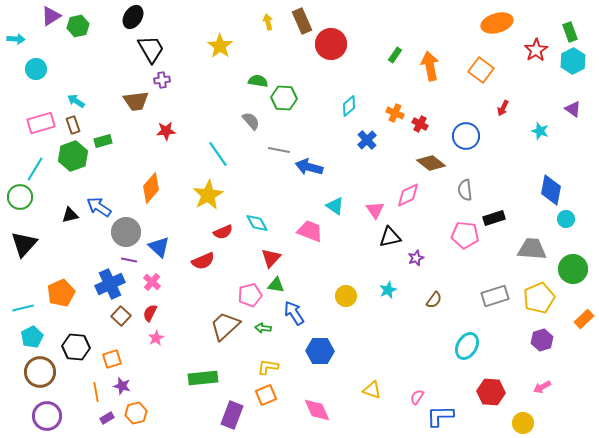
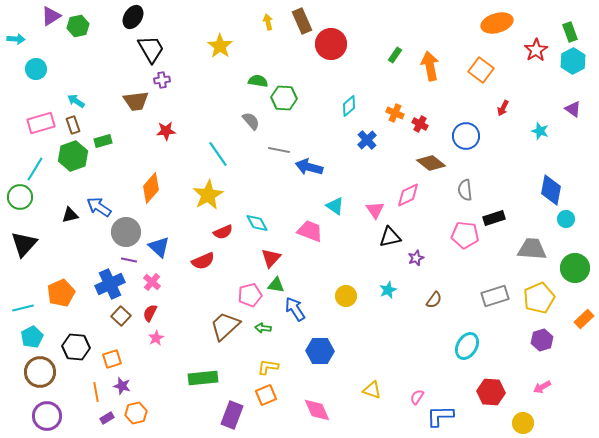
green circle at (573, 269): moved 2 px right, 1 px up
blue arrow at (294, 313): moved 1 px right, 4 px up
